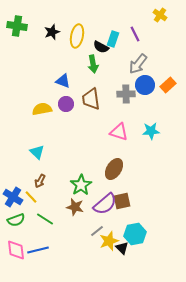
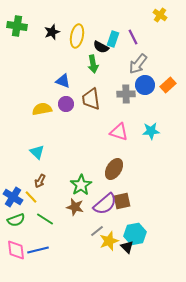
purple line: moved 2 px left, 3 px down
black triangle: moved 5 px right, 1 px up
